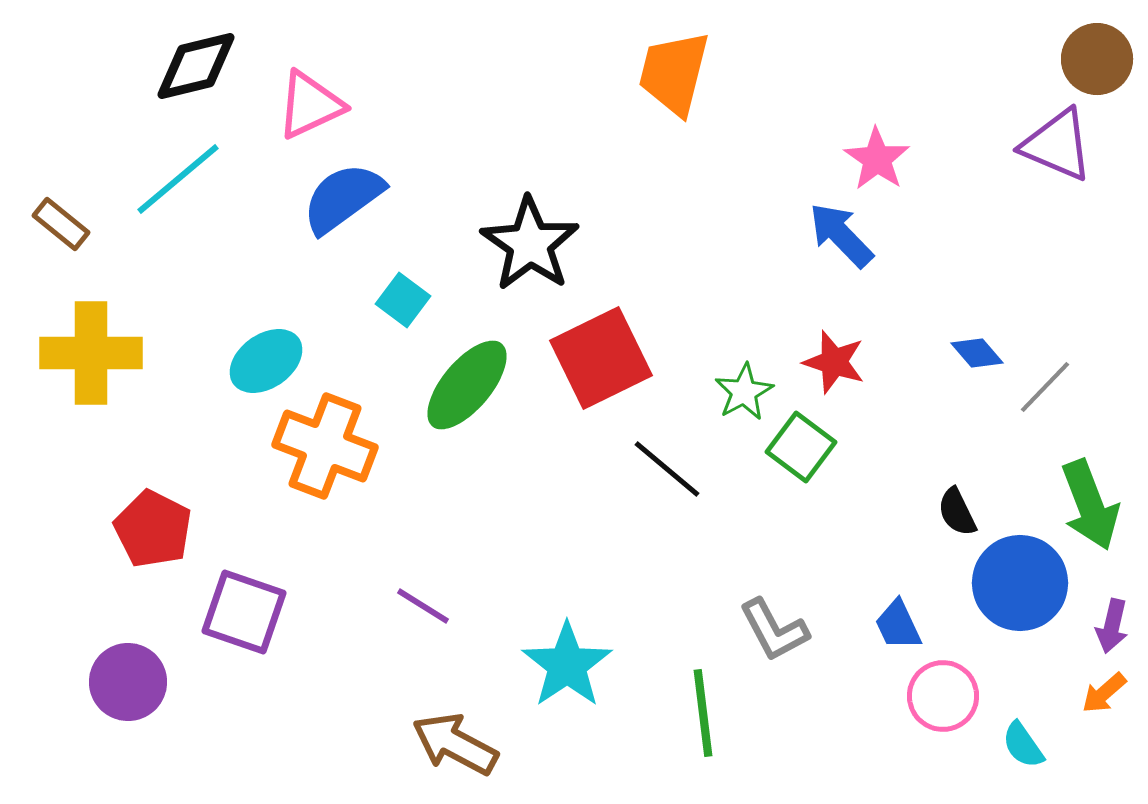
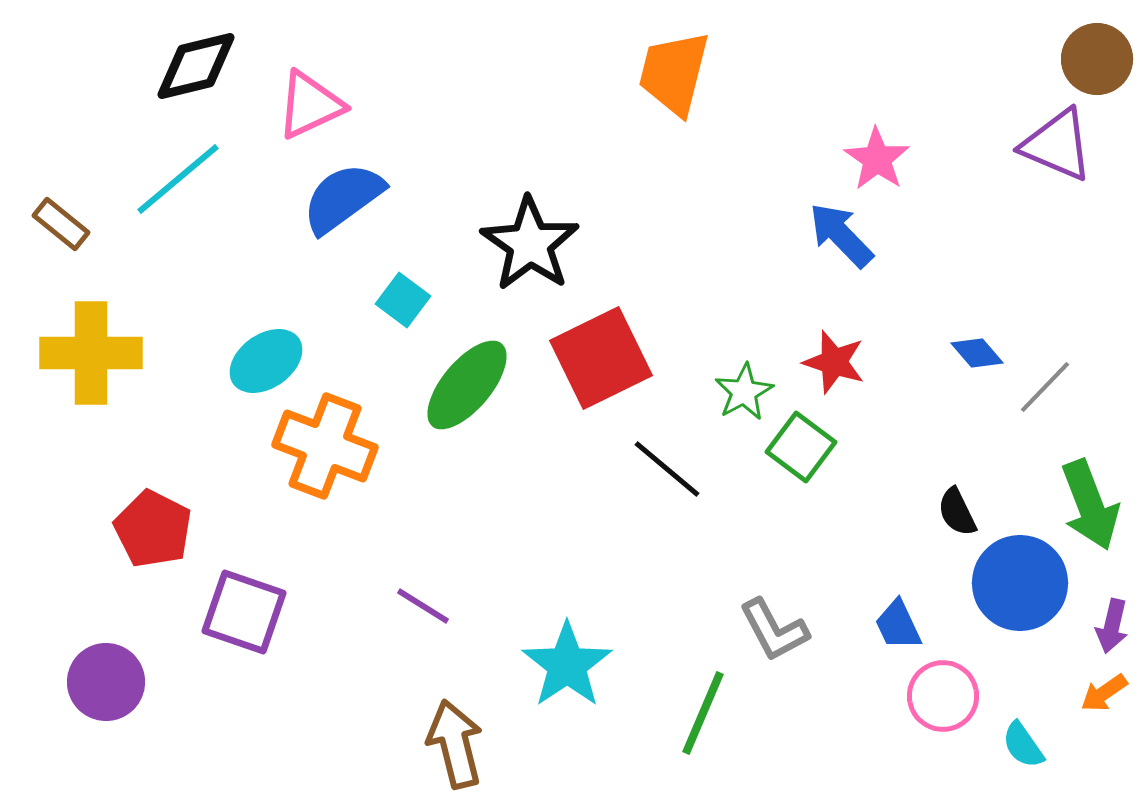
purple circle: moved 22 px left
orange arrow: rotated 6 degrees clockwise
green line: rotated 30 degrees clockwise
brown arrow: rotated 48 degrees clockwise
